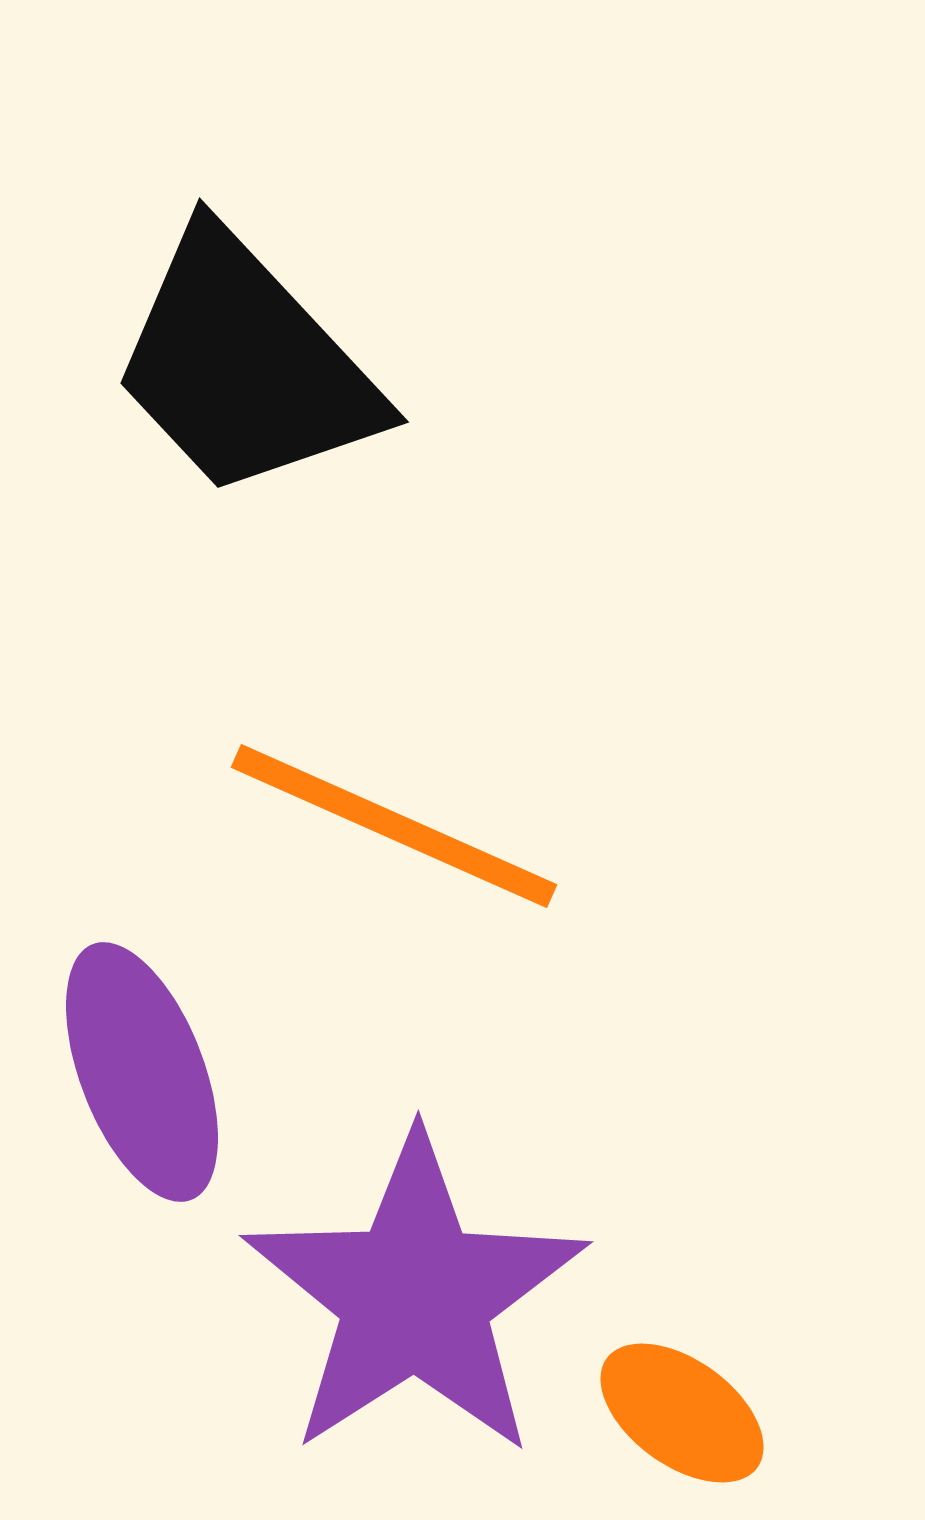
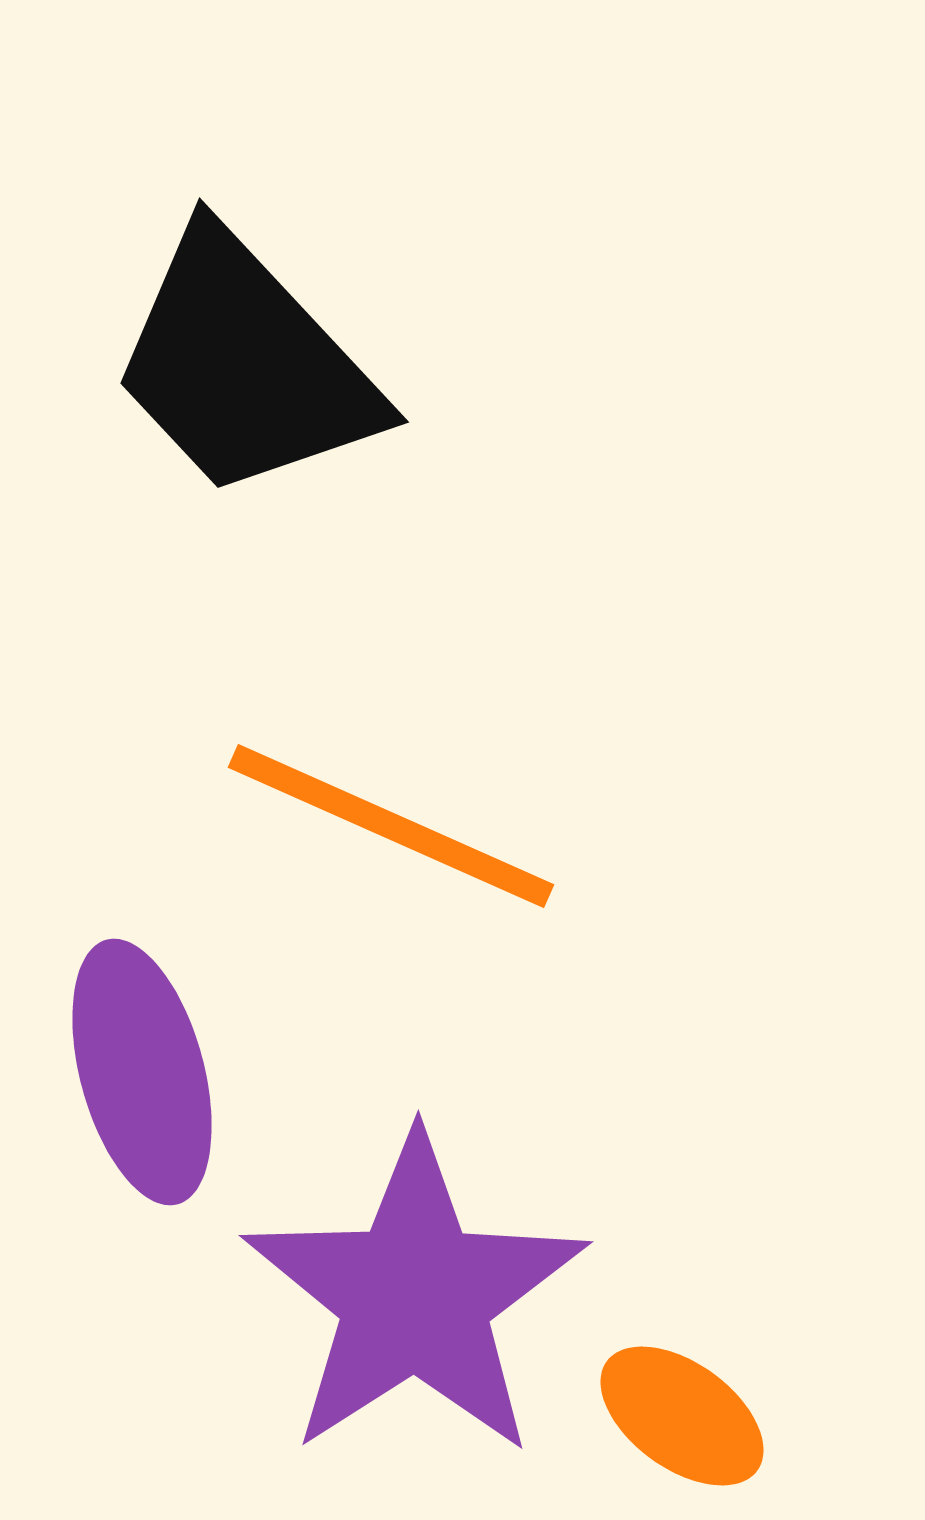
orange line: moved 3 px left
purple ellipse: rotated 6 degrees clockwise
orange ellipse: moved 3 px down
